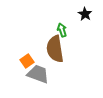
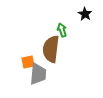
brown semicircle: moved 4 px left; rotated 16 degrees clockwise
orange square: moved 1 px right, 1 px down; rotated 24 degrees clockwise
gray trapezoid: rotated 75 degrees clockwise
